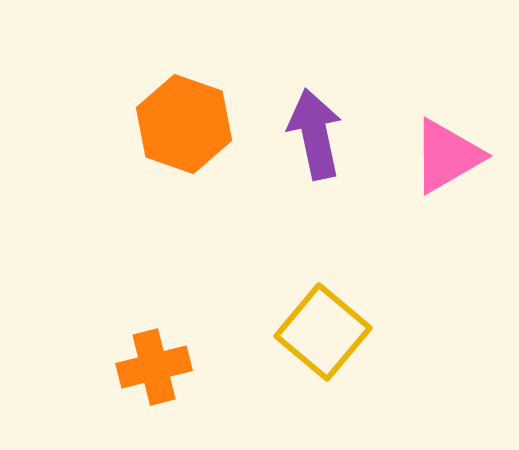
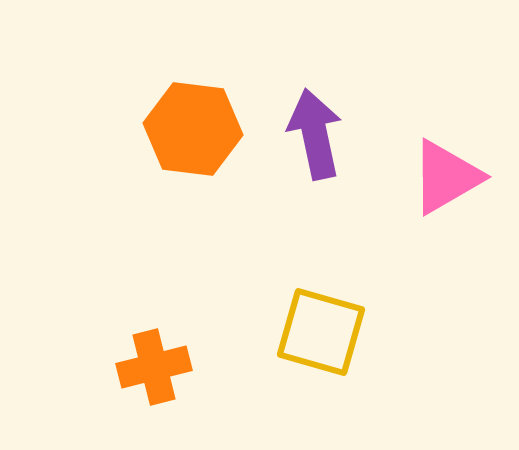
orange hexagon: moved 9 px right, 5 px down; rotated 12 degrees counterclockwise
pink triangle: moved 1 px left, 21 px down
yellow square: moved 2 px left; rotated 24 degrees counterclockwise
